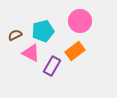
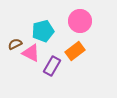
brown semicircle: moved 9 px down
